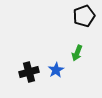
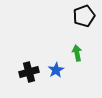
green arrow: rotated 147 degrees clockwise
